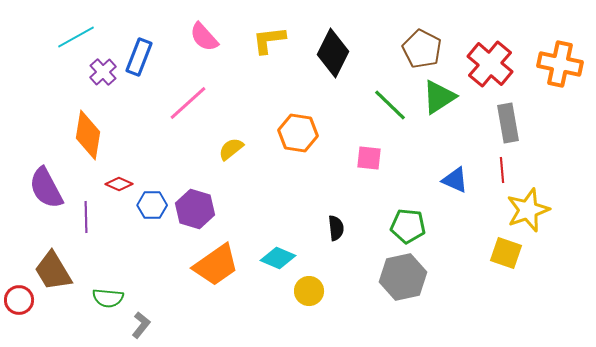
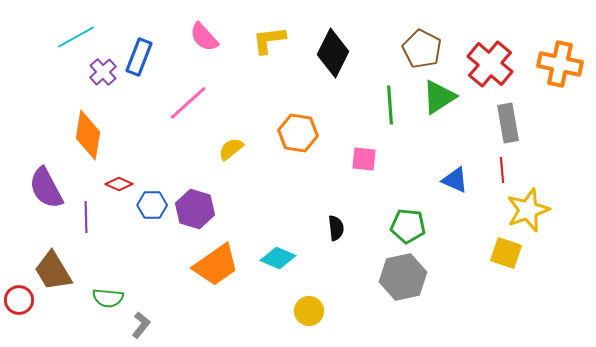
green line: rotated 42 degrees clockwise
pink square: moved 5 px left, 1 px down
yellow circle: moved 20 px down
